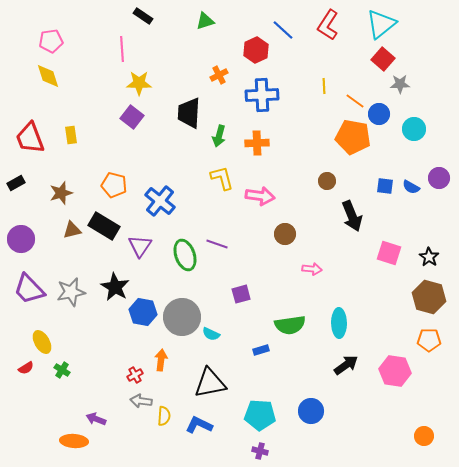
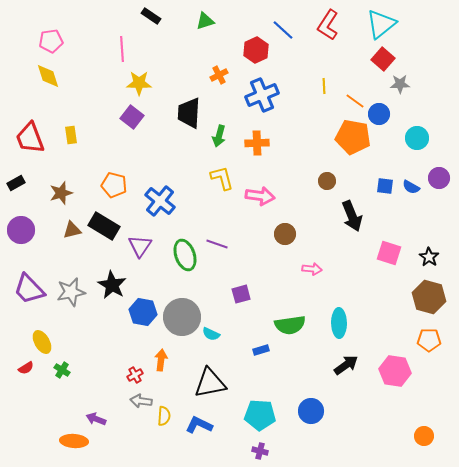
black rectangle at (143, 16): moved 8 px right
blue cross at (262, 95): rotated 20 degrees counterclockwise
cyan circle at (414, 129): moved 3 px right, 9 px down
purple circle at (21, 239): moved 9 px up
black star at (115, 287): moved 3 px left, 2 px up
